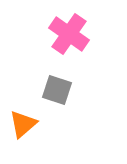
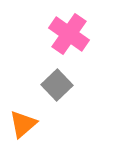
gray square: moved 5 px up; rotated 28 degrees clockwise
